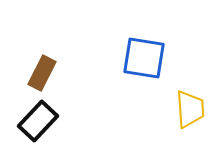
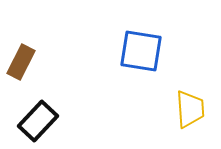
blue square: moved 3 px left, 7 px up
brown rectangle: moved 21 px left, 11 px up
